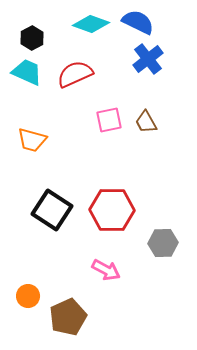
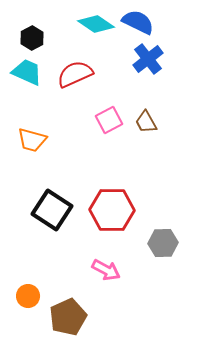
cyan diamond: moved 5 px right; rotated 15 degrees clockwise
pink square: rotated 16 degrees counterclockwise
